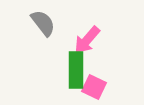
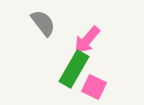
green rectangle: moved 2 px left, 1 px up; rotated 30 degrees clockwise
